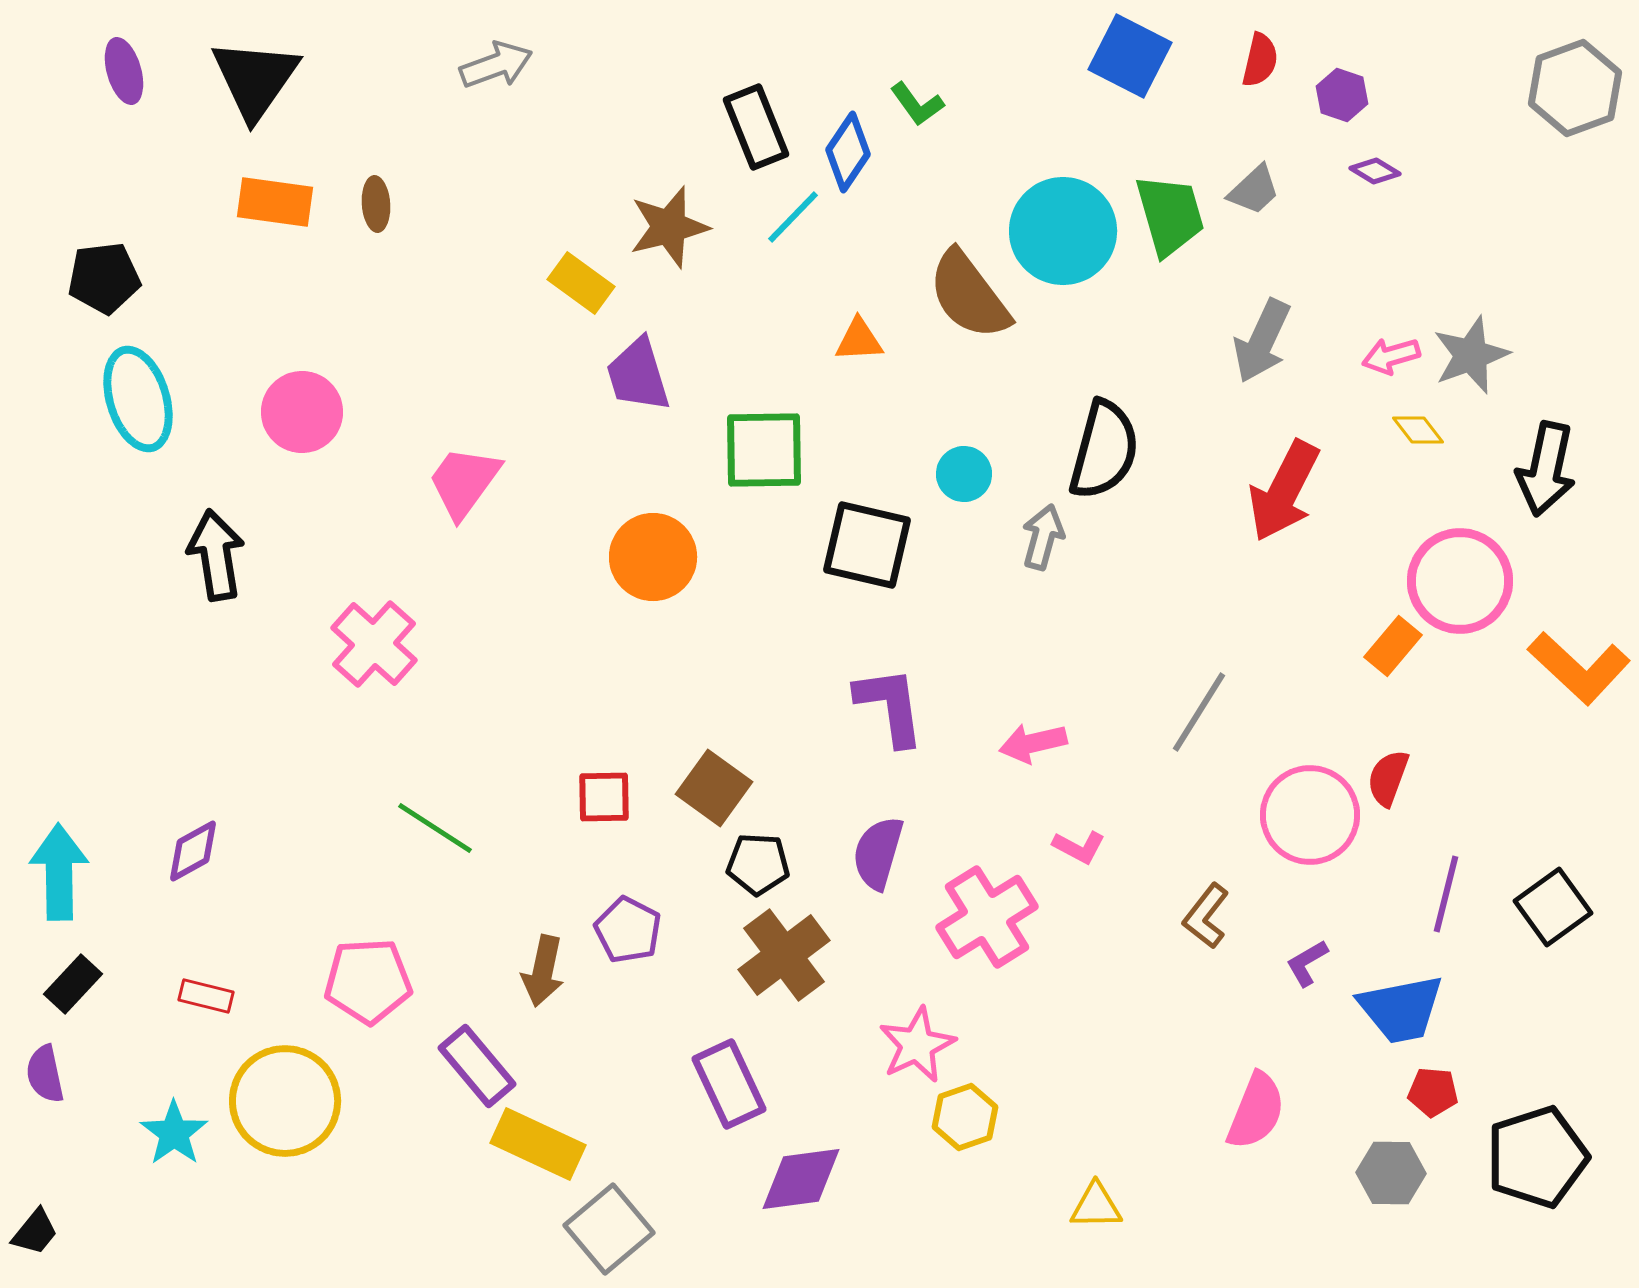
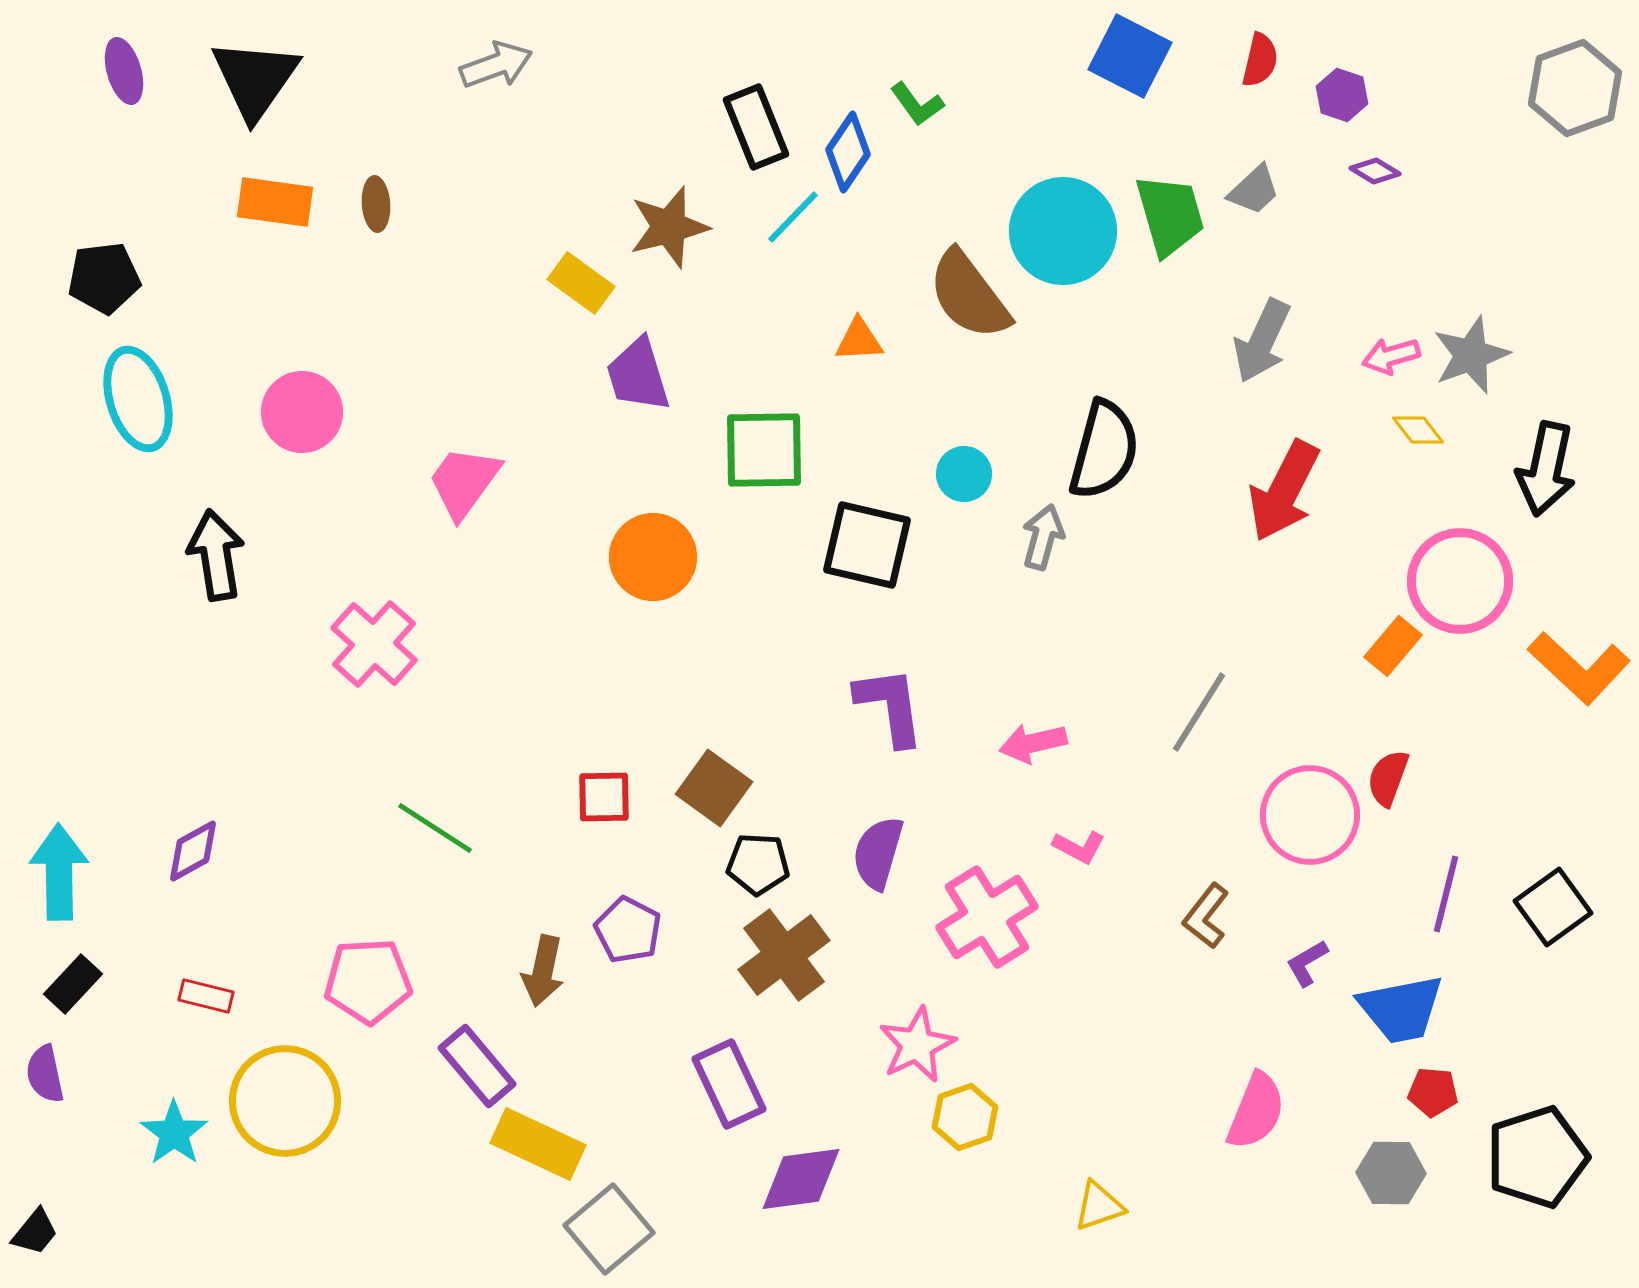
yellow triangle at (1096, 1206): moved 3 px right; rotated 18 degrees counterclockwise
